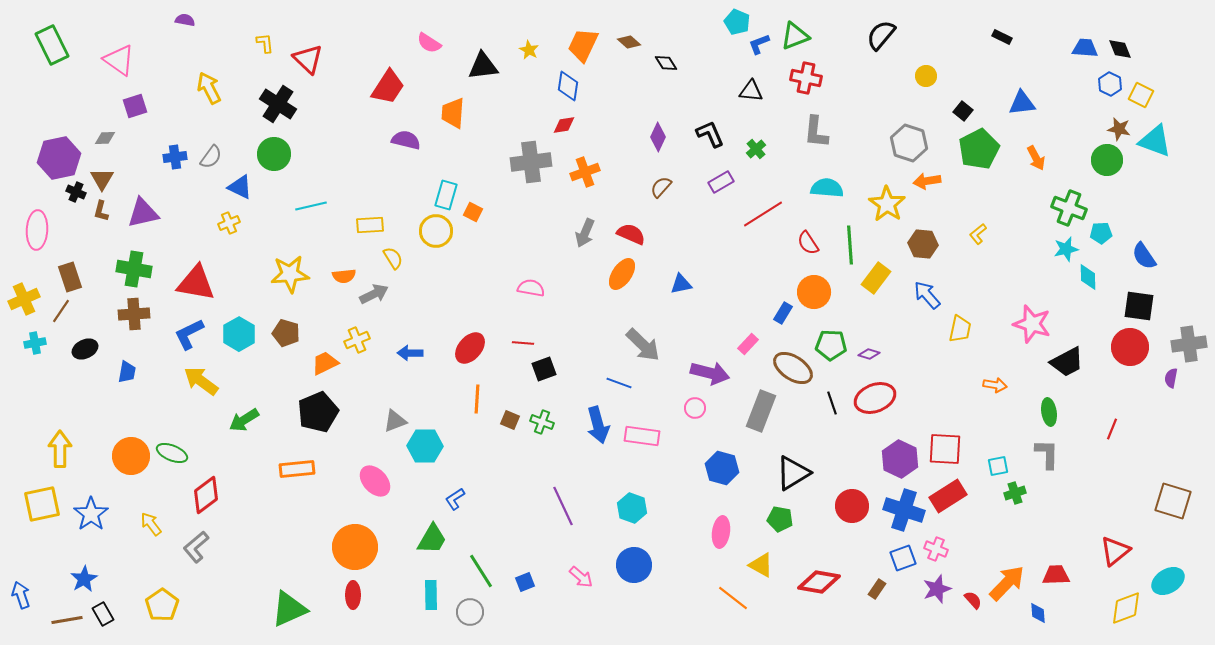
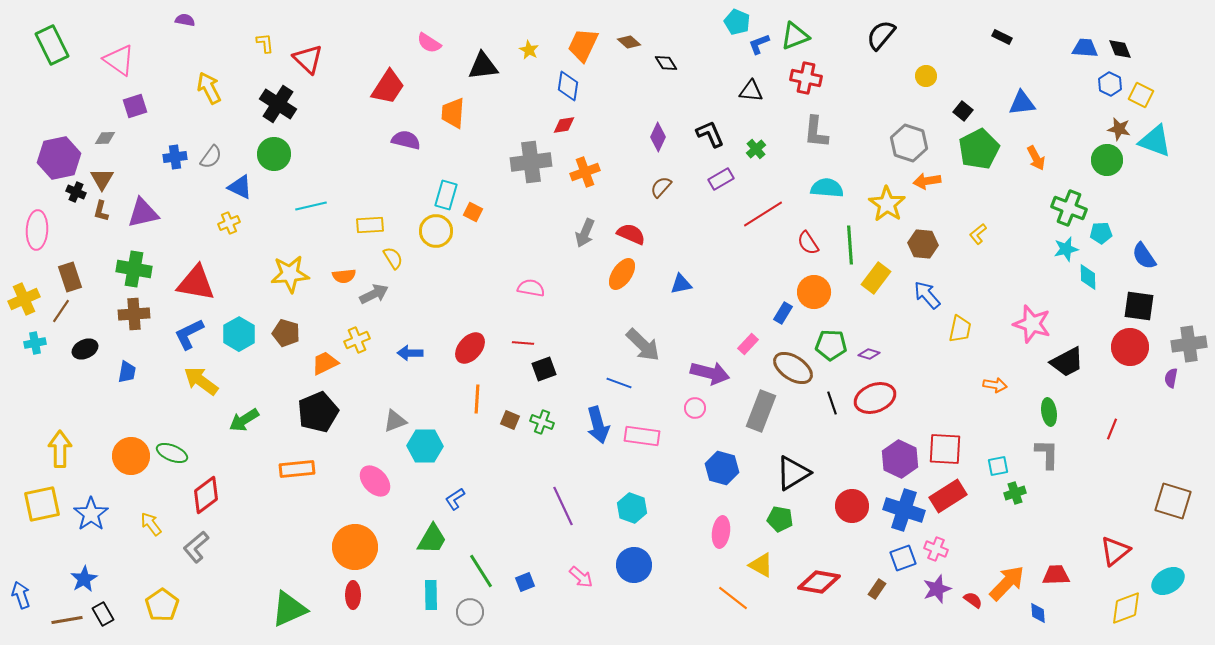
purple rectangle at (721, 182): moved 3 px up
red semicircle at (973, 600): rotated 12 degrees counterclockwise
